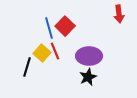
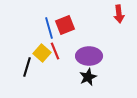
red square: moved 1 px up; rotated 24 degrees clockwise
